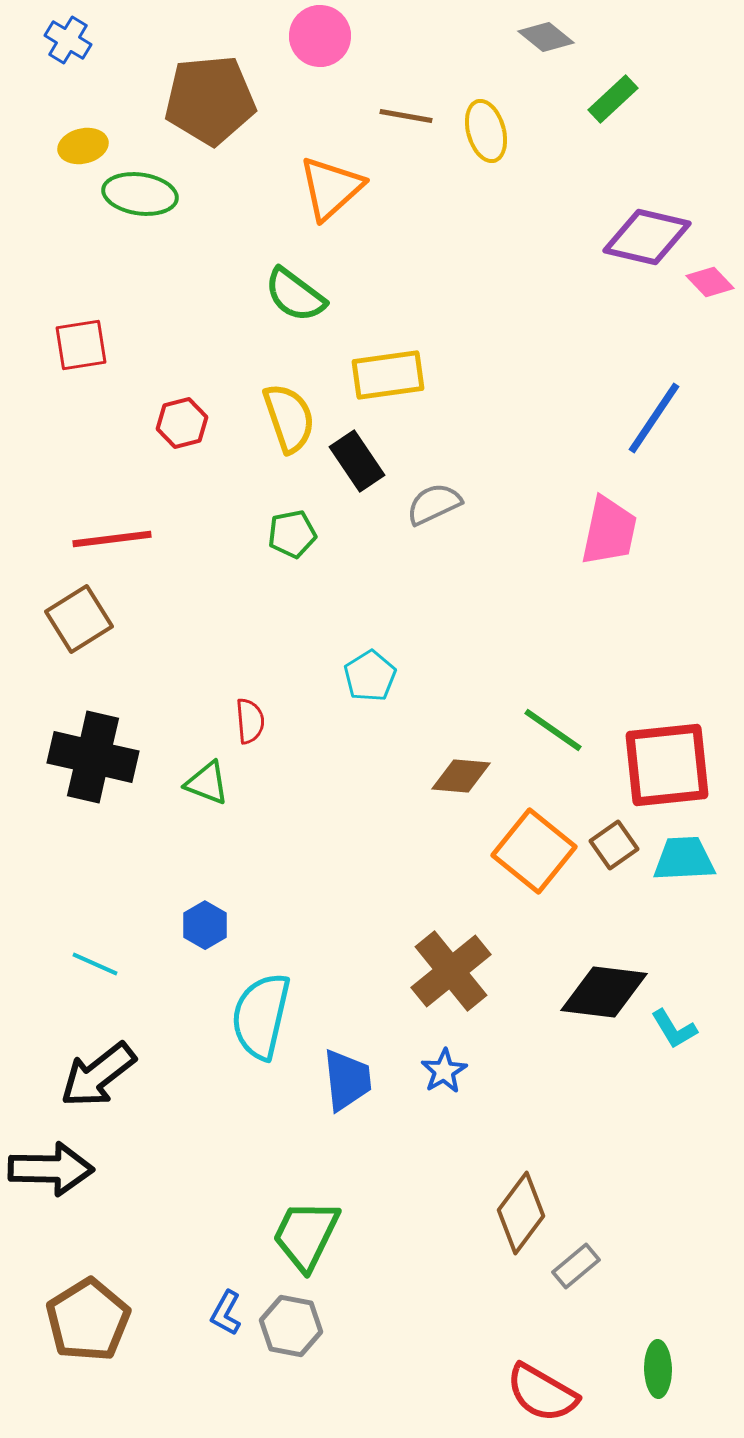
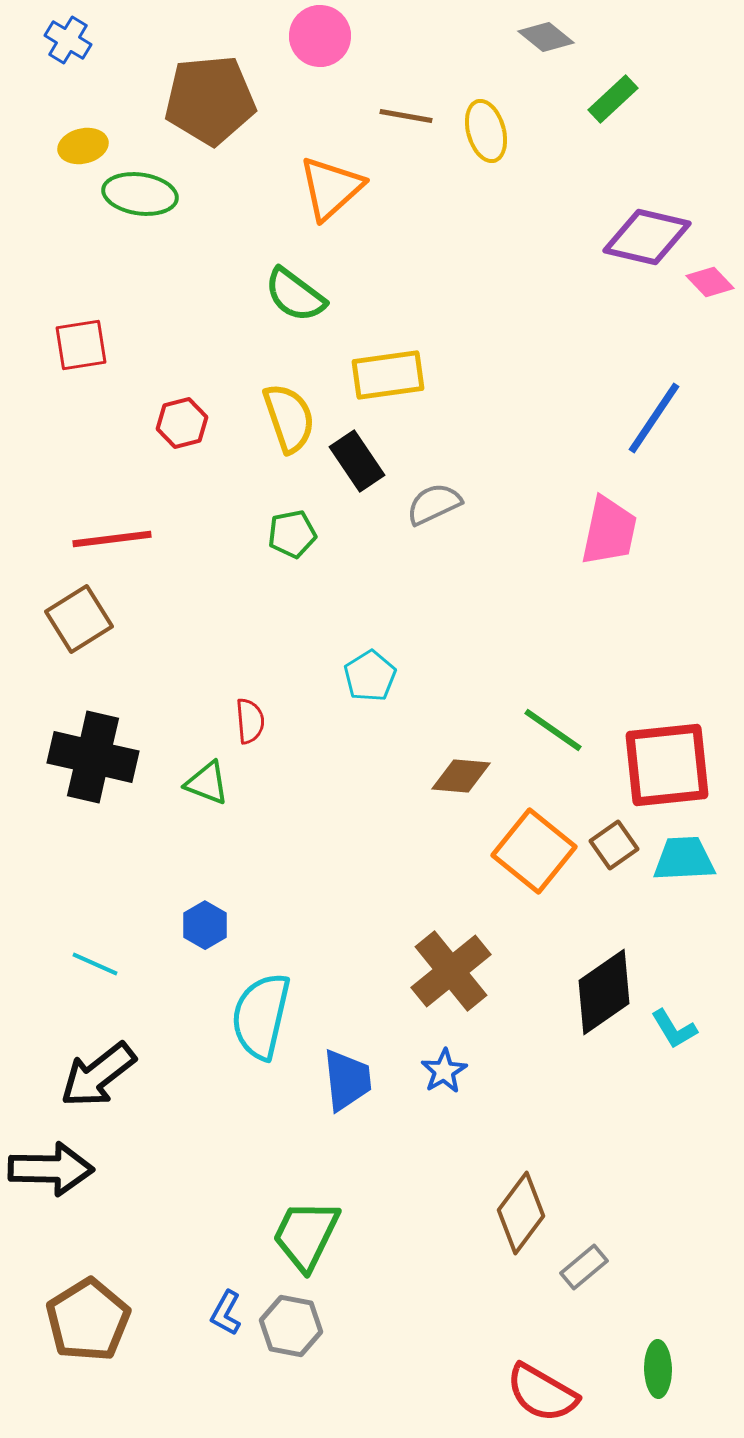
black diamond at (604, 992): rotated 42 degrees counterclockwise
gray rectangle at (576, 1266): moved 8 px right, 1 px down
